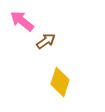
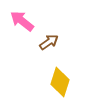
brown arrow: moved 3 px right, 1 px down
